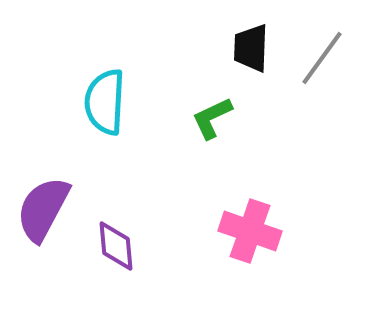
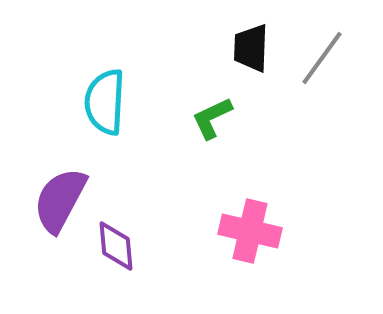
purple semicircle: moved 17 px right, 9 px up
pink cross: rotated 6 degrees counterclockwise
